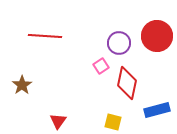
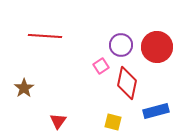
red circle: moved 11 px down
purple circle: moved 2 px right, 2 px down
brown star: moved 2 px right, 3 px down
blue rectangle: moved 1 px left, 1 px down
